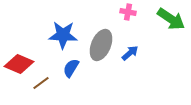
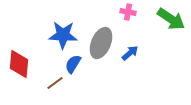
gray ellipse: moved 2 px up
red diamond: rotated 72 degrees clockwise
blue semicircle: moved 2 px right, 4 px up
brown line: moved 14 px right
